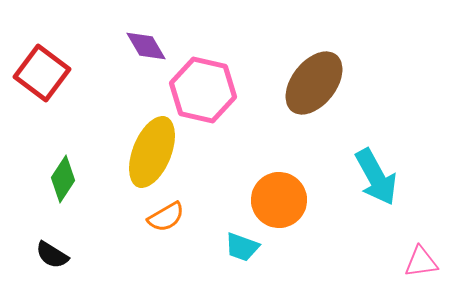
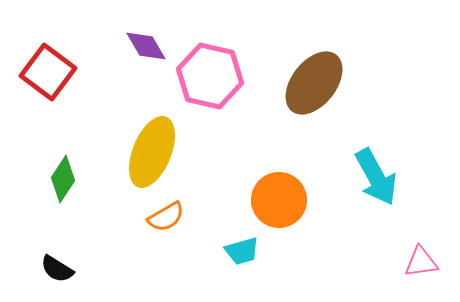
red square: moved 6 px right, 1 px up
pink hexagon: moved 7 px right, 14 px up
cyan trapezoid: moved 4 px down; rotated 36 degrees counterclockwise
black semicircle: moved 5 px right, 14 px down
